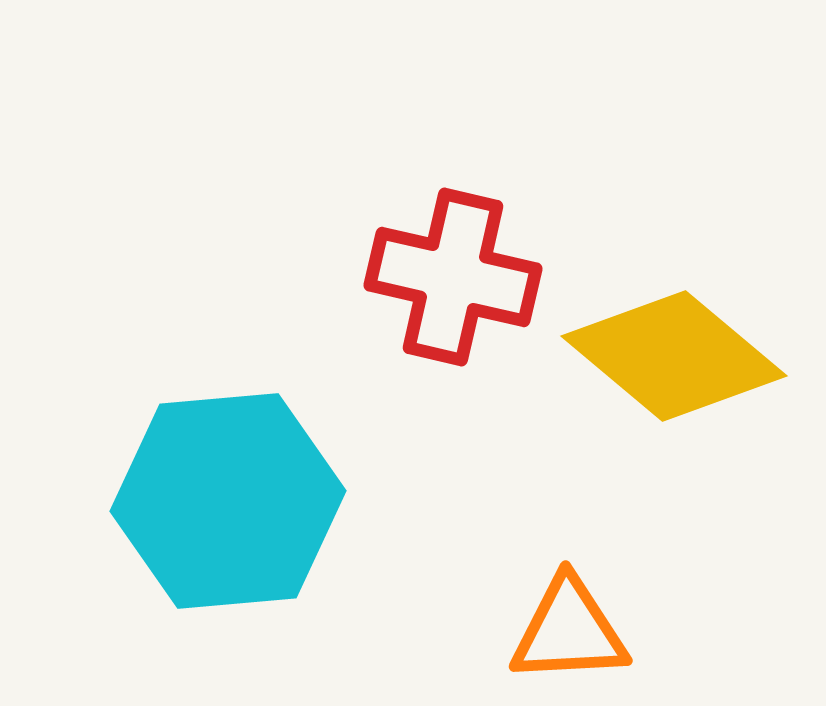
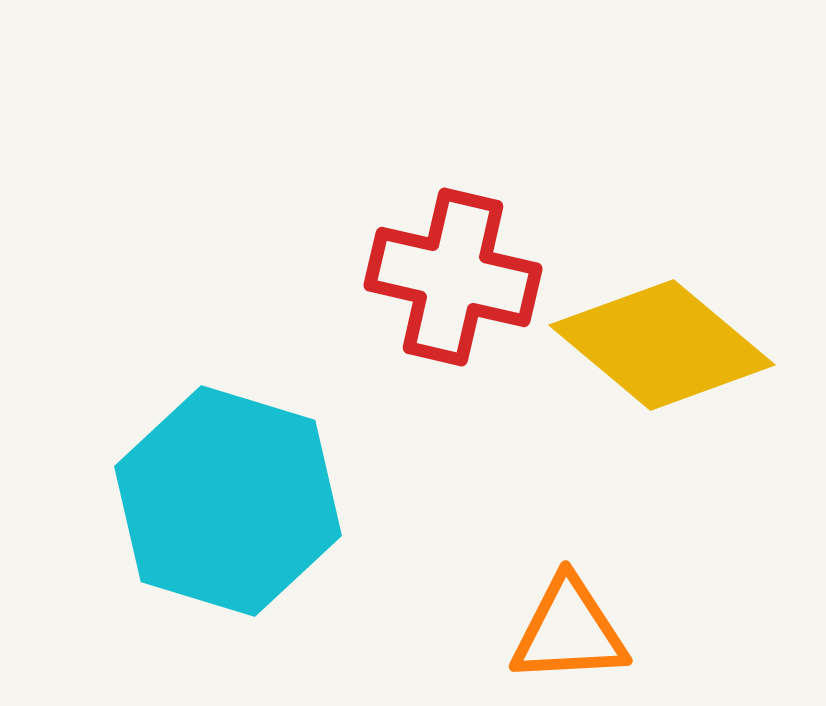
yellow diamond: moved 12 px left, 11 px up
cyan hexagon: rotated 22 degrees clockwise
